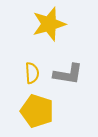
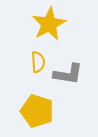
yellow star: rotated 12 degrees counterclockwise
yellow semicircle: moved 6 px right, 11 px up
